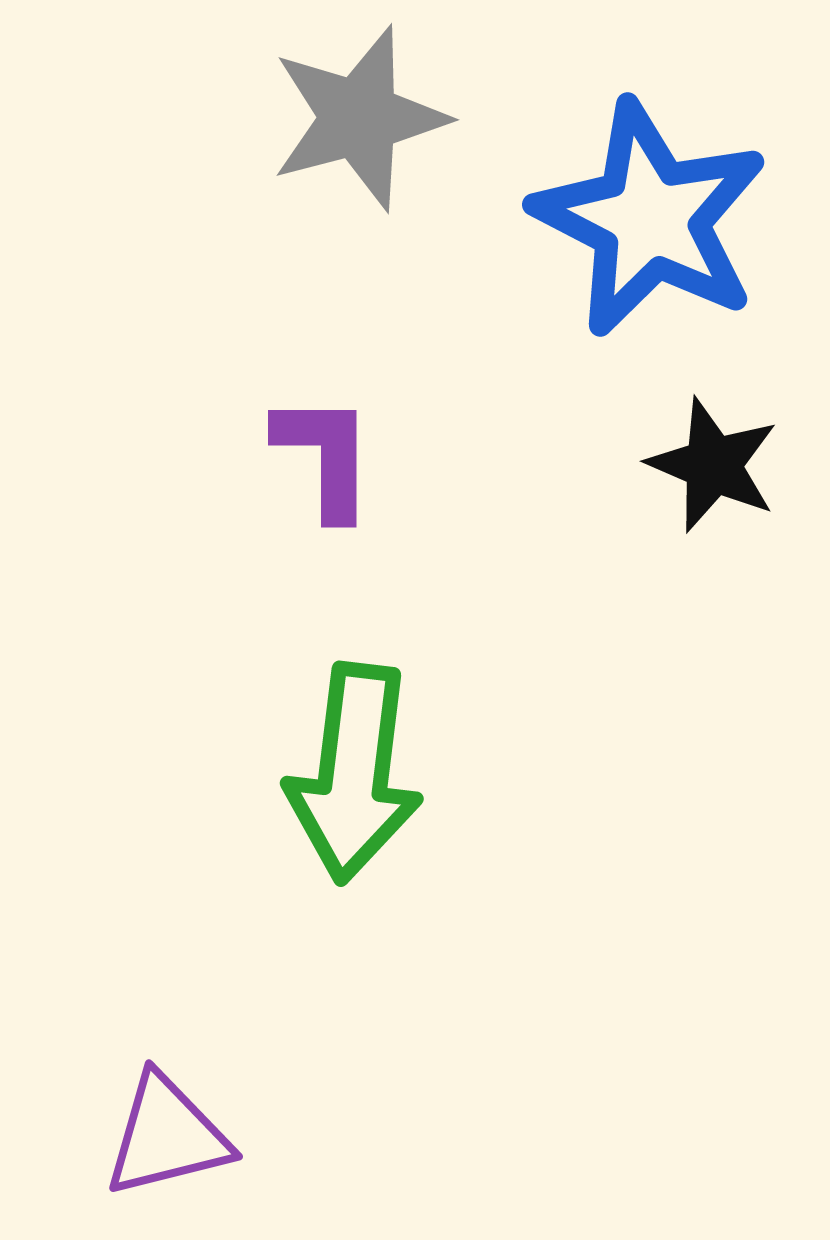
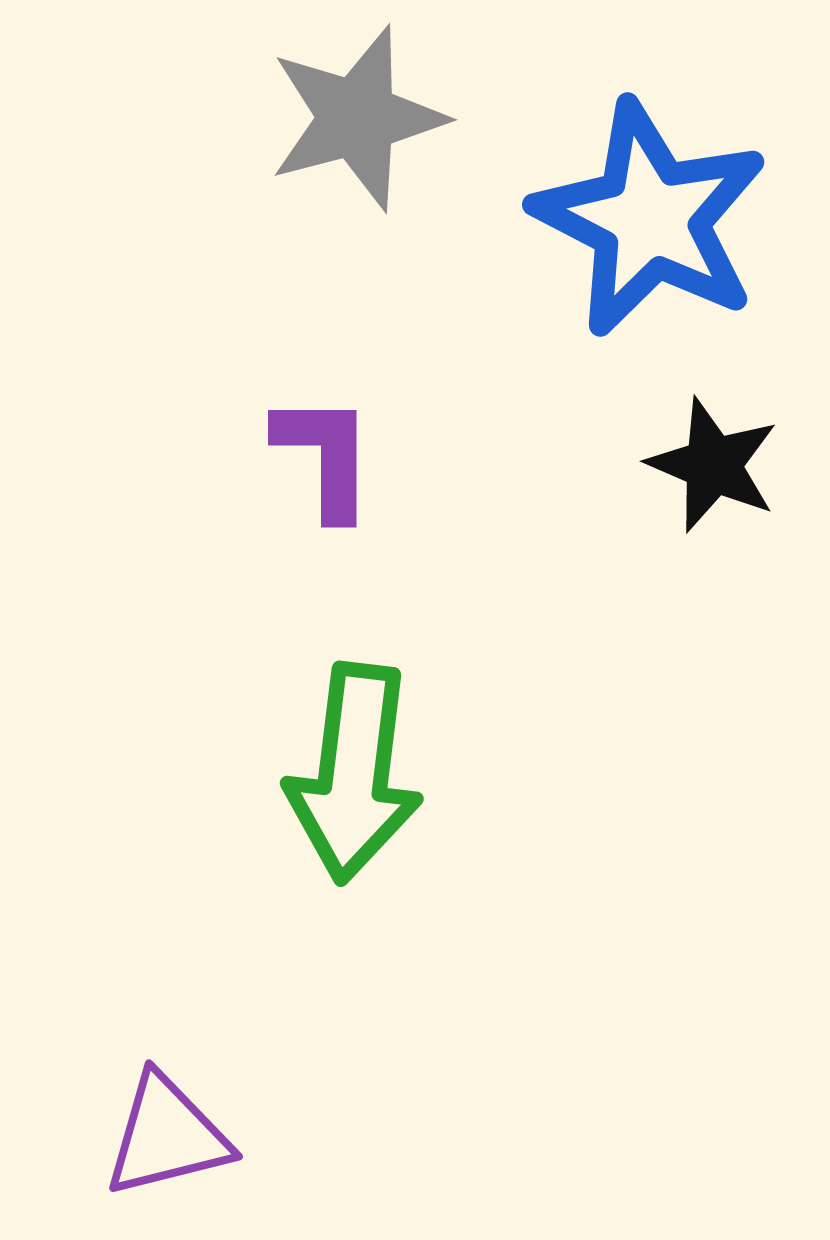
gray star: moved 2 px left
